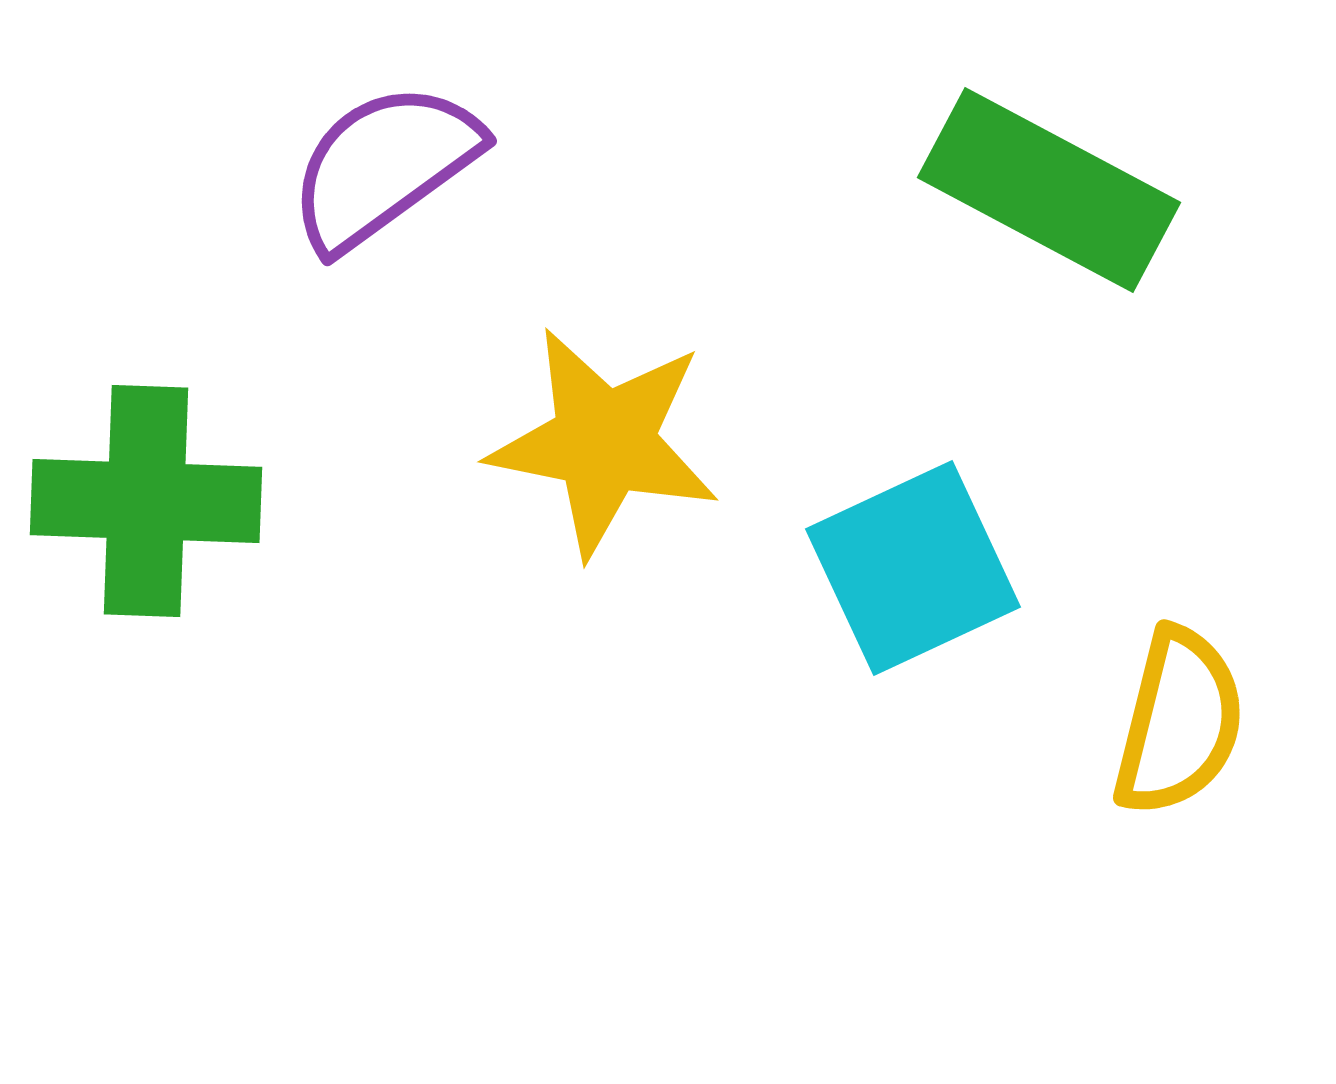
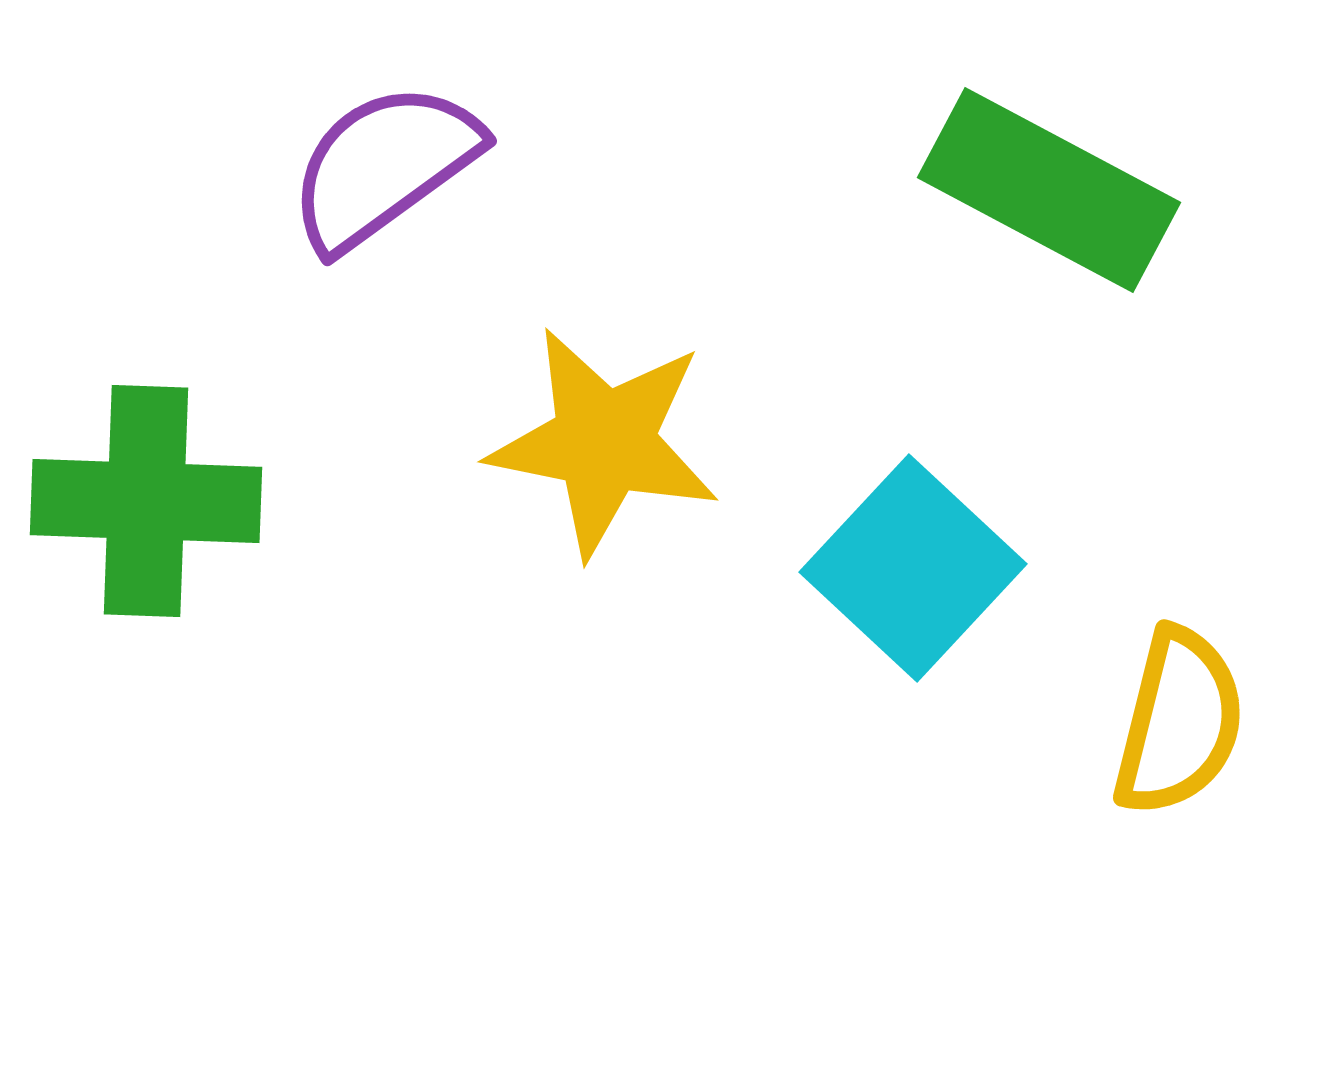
cyan square: rotated 22 degrees counterclockwise
